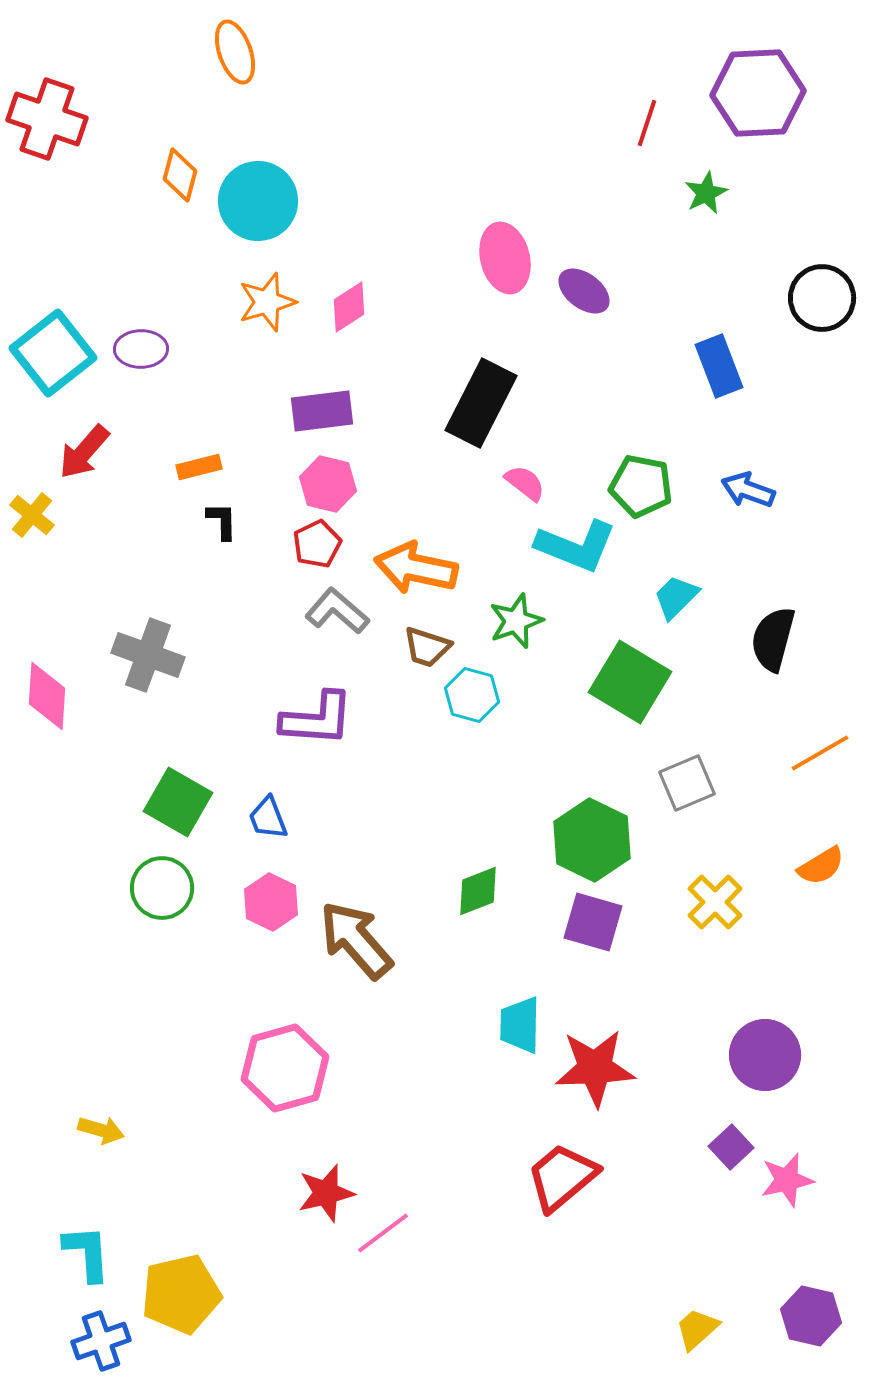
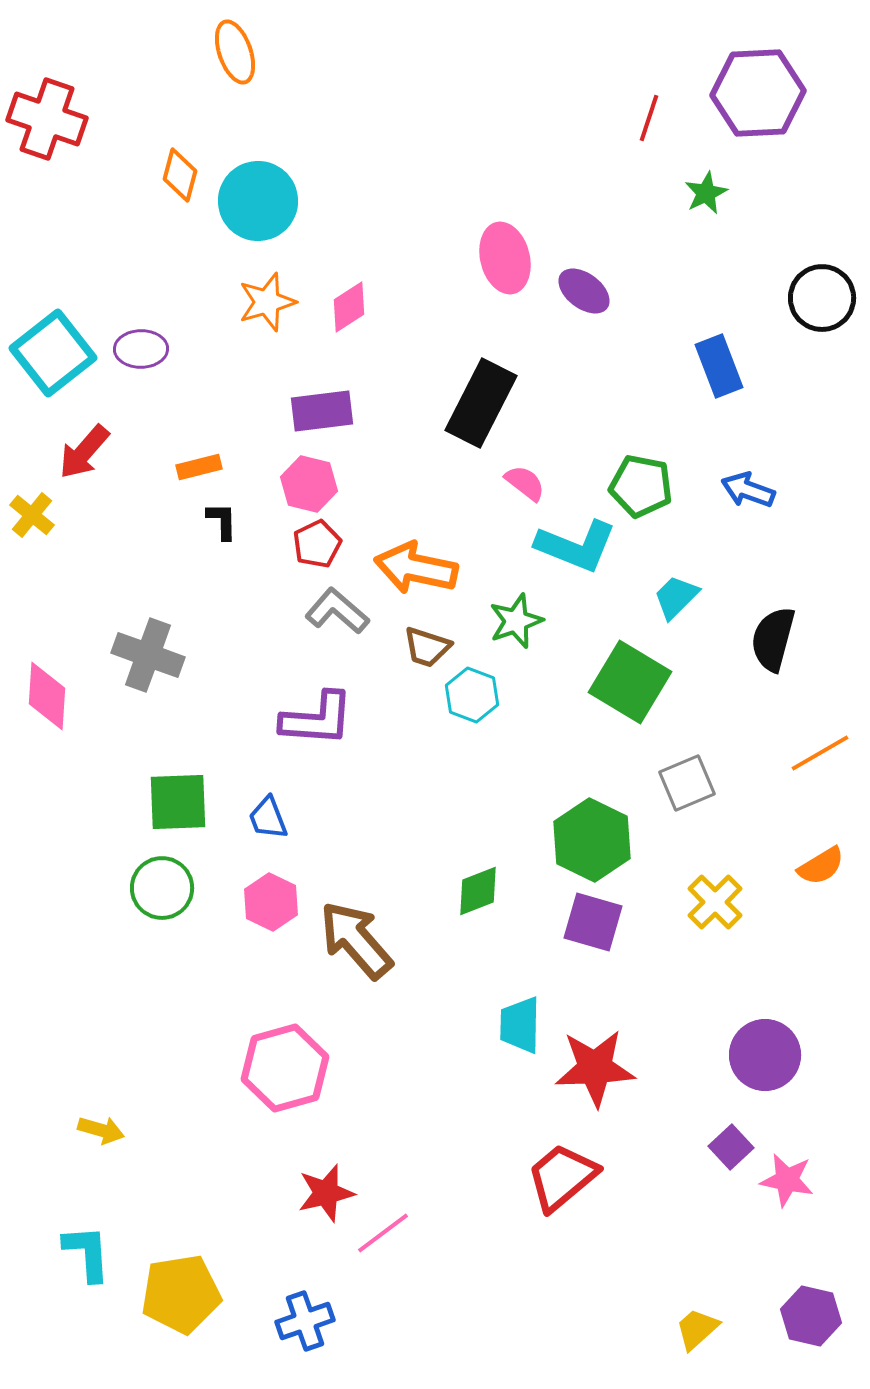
red line at (647, 123): moved 2 px right, 5 px up
pink hexagon at (328, 484): moved 19 px left
cyan hexagon at (472, 695): rotated 6 degrees clockwise
green square at (178, 802): rotated 32 degrees counterclockwise
pink star at (787, 1180): rotated 24 degrees clockwise
yellow pentagon at (181, 1294): rotated 4 degrees clockwise
blue cross at (101, 1341): moved 204 px right, 20 px up
